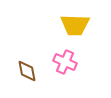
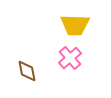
pink cross: moved 5 px right, 4 px up; rotated 25 degrees clockwise
